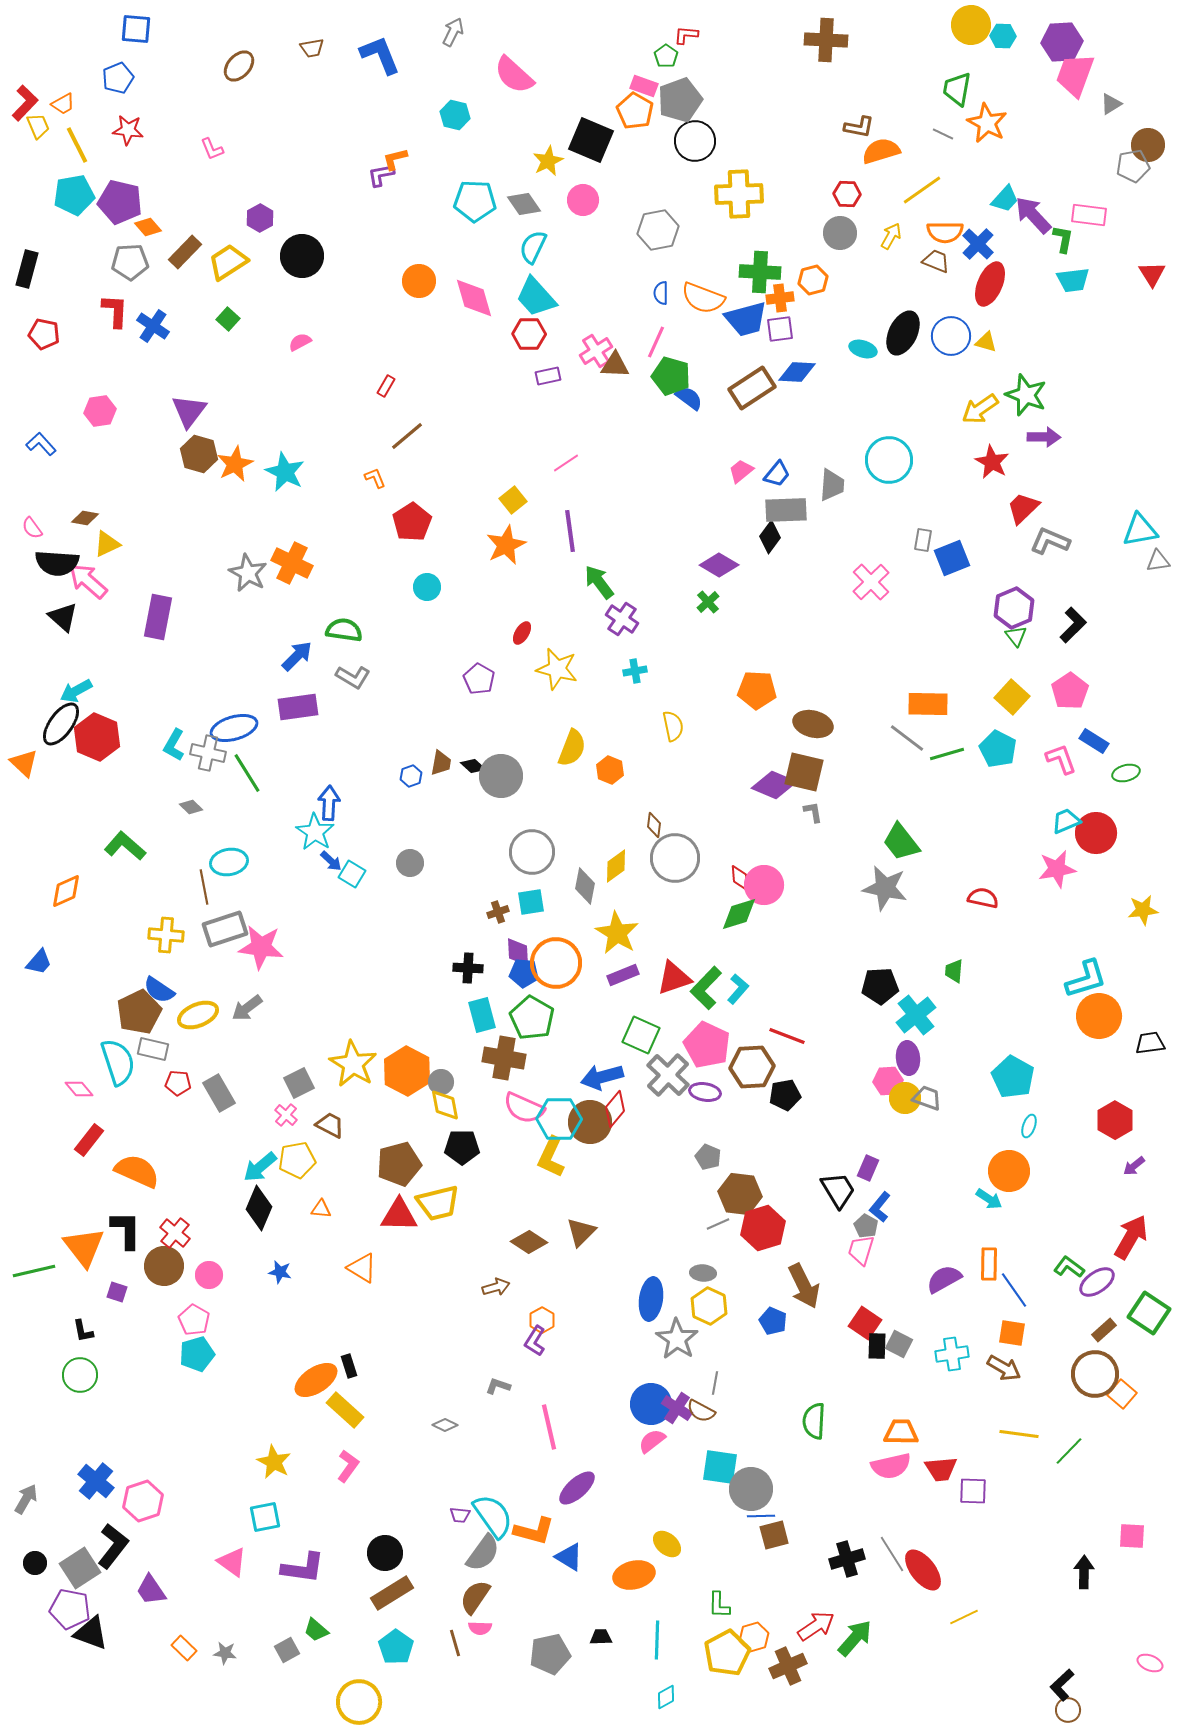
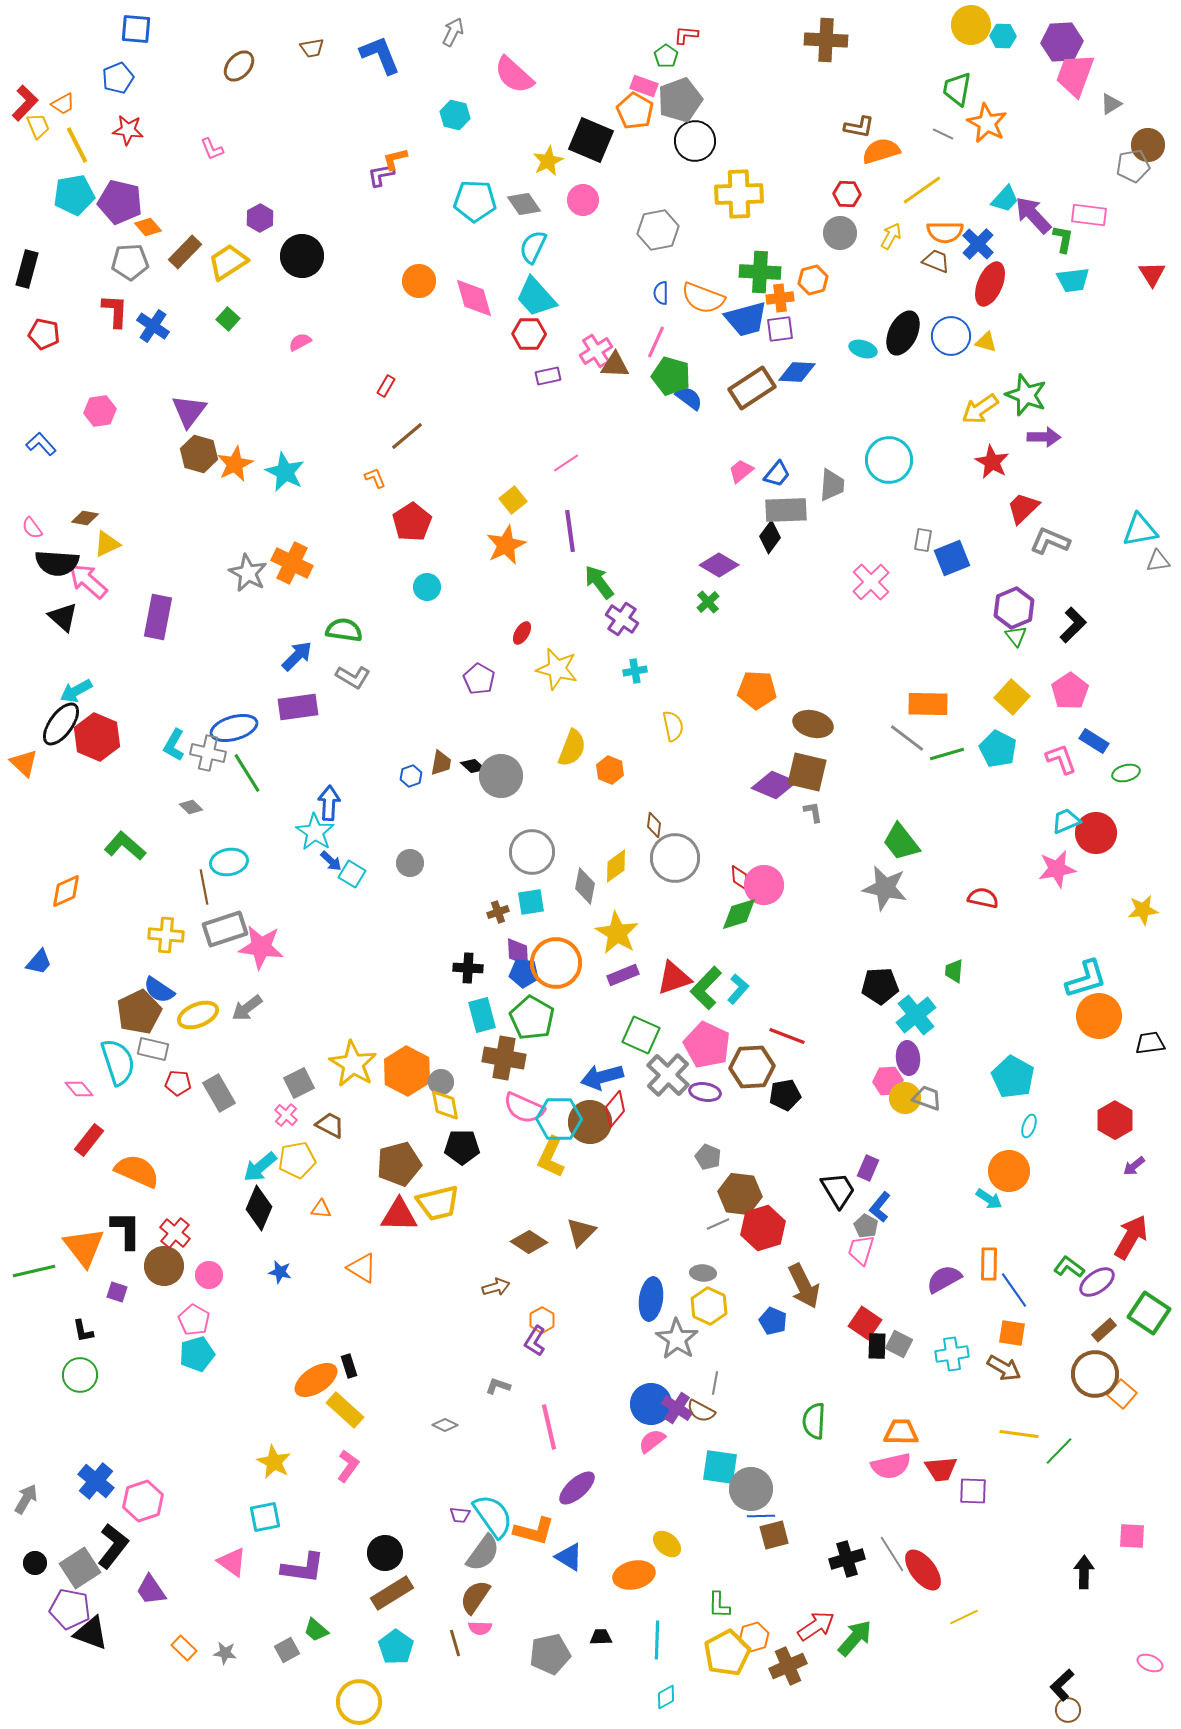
brown square at (804, 772): moved 3 px right
green line at (1069, 1451): moved 10 px left
